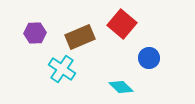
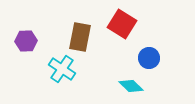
red square: rotated 8 degrees counterclockwise
purple hexagon: moved 9 px left, 8 px down
brown rectangle: rotated 56 degrees counterclockwise
cyan diamond: moved 10 px right, 1 px up
